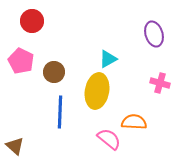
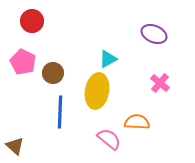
purple ellipse: rotated 50 degrees counterclockwise
pink pentagon: moved 2 px right, 1 px down
brown circle: moved 1 px left, 1 px down
pink cross: rotated 24 degrees clockwise
orange semicircle: moved 3 px right
